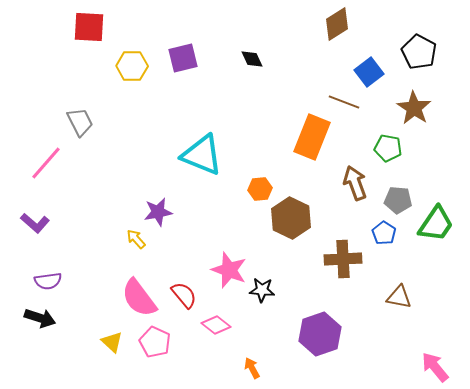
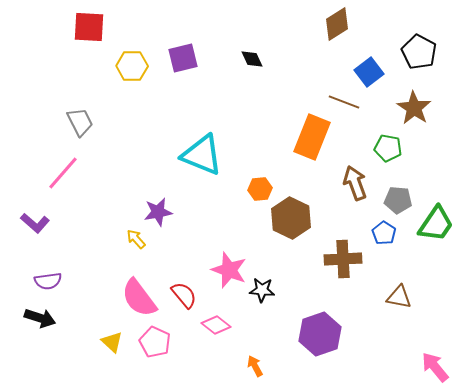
pink line: moved 17 px right, 10 px down
orange arrow: moved 3 px right, 2 px up
